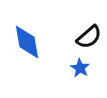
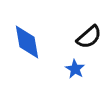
blue star: moved 5 px left, 1 px down
